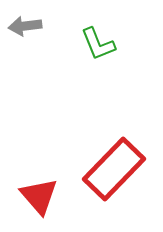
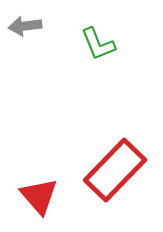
red rectangle: moved 1 px right, 1 px down
